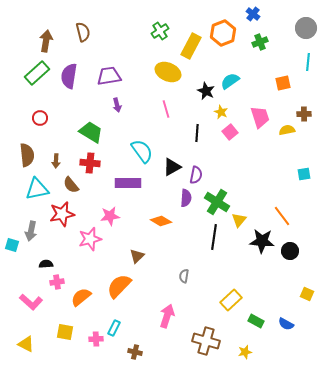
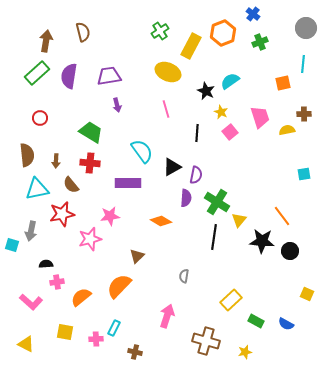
cyan line at (308, 62): moved 5 px left, 2 px down
